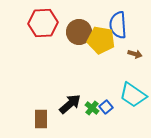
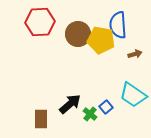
red hexagon: moved 3 px left, 1 px up
brown circle: moved 1 px left, 2 px down
brown arrow: rotated 32 degrees counterclockwise
green cross: moved 2 px left, 6 px down
